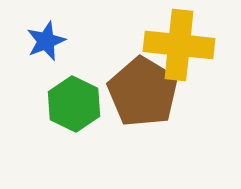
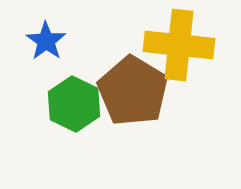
blue star: rotated 15 degrees counterclockwise
brown pentagon: moved 10 px left, 1 px up
